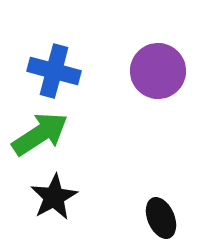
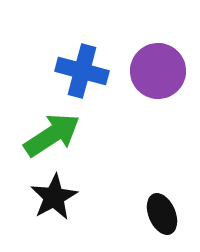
blue cross: moved 28 px right
green arrow: moved 12 px right, 1 px down
black ellipse: moved 1 px right, 4 px up
